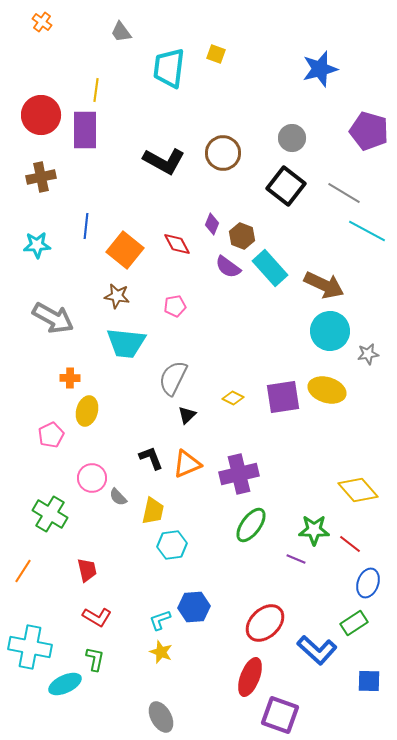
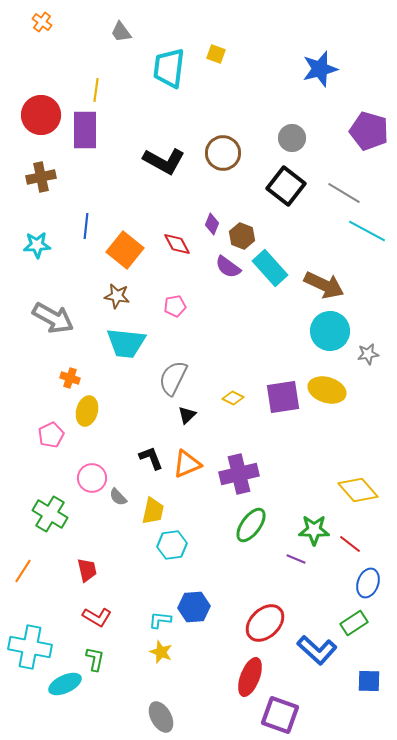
orange cross at (70, 378): rotated 18 degrees clockwise
cyan L-shape at (160, 620): rotated 25 degrees clockwise
